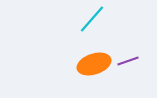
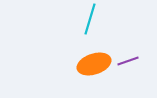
cyan line: moved 2 px left; rotated 24 degrees counterclockwise
